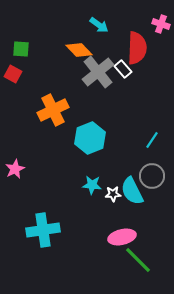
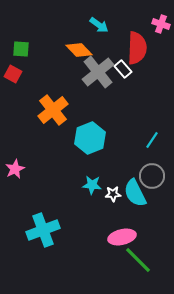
orange cross: rotated 12 degrees counterclockwise
cyan semicircle: moved 3 px right, 2 px down
cyan cross: rotated 12 degrees counterclockwise
